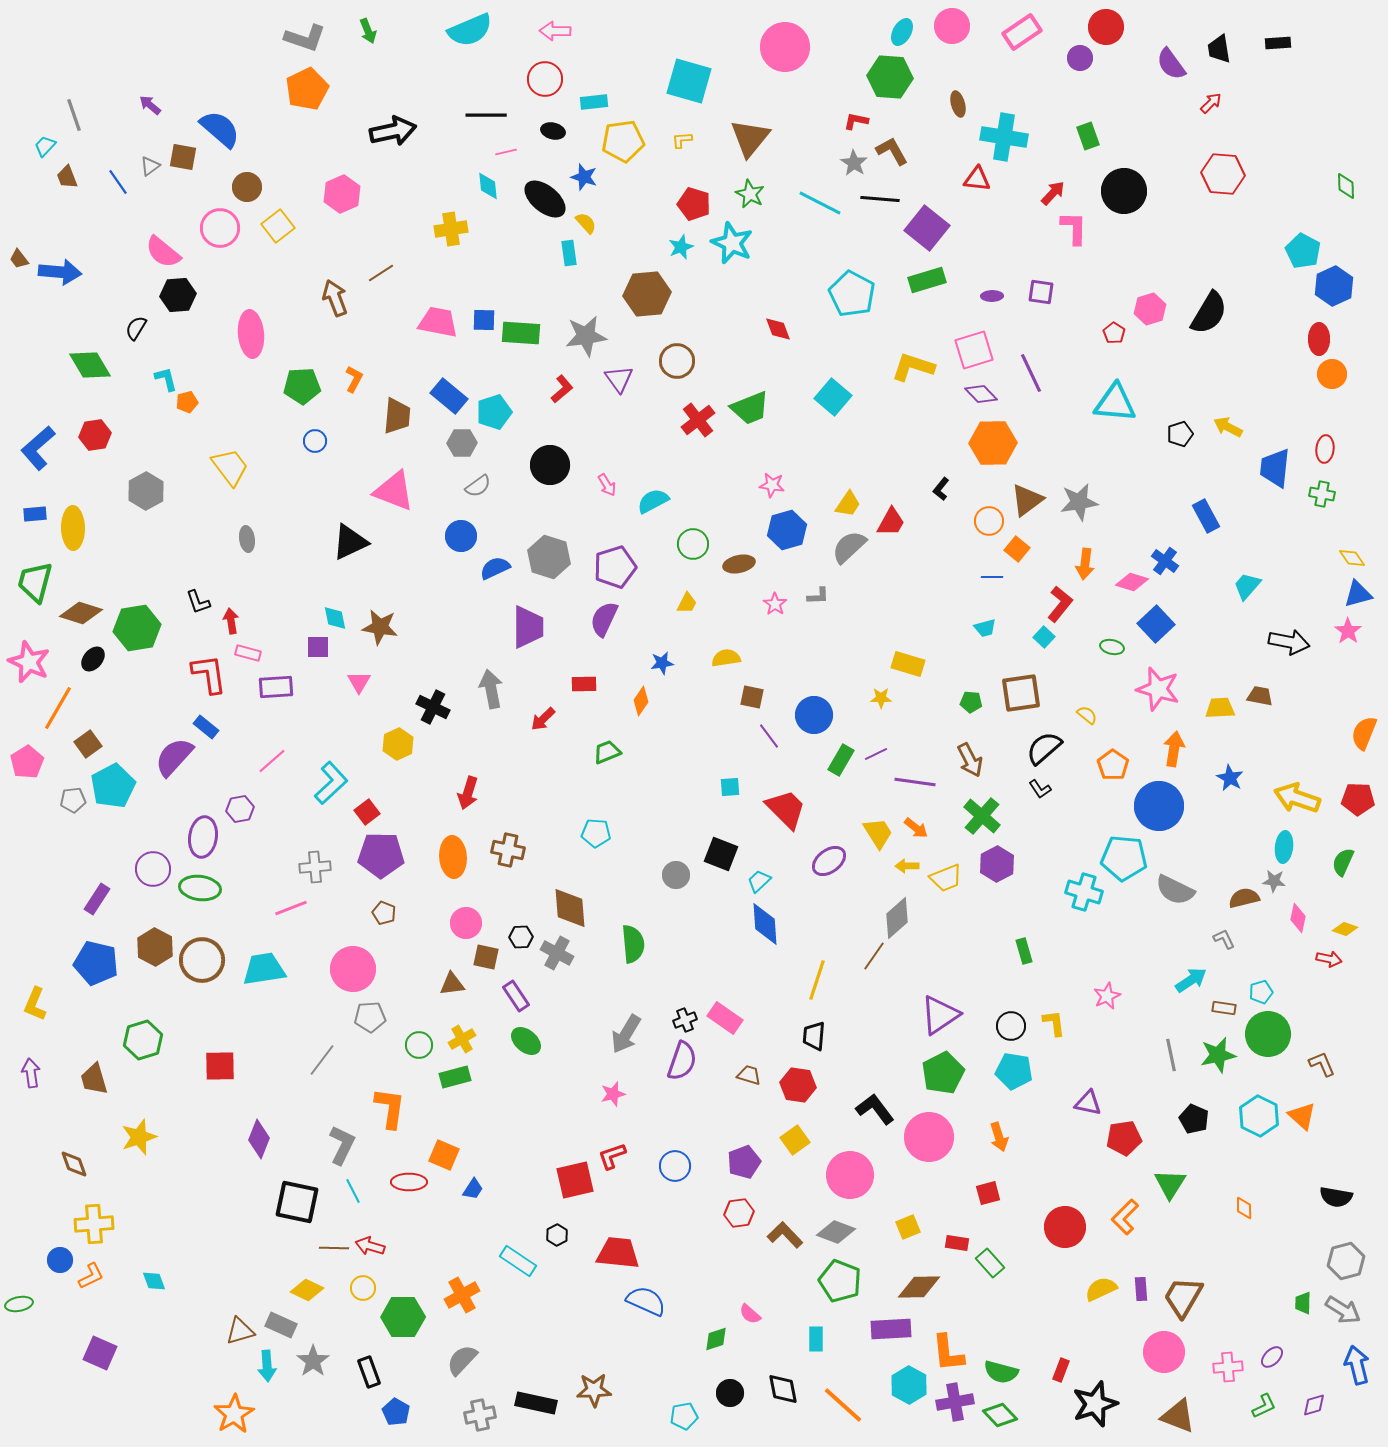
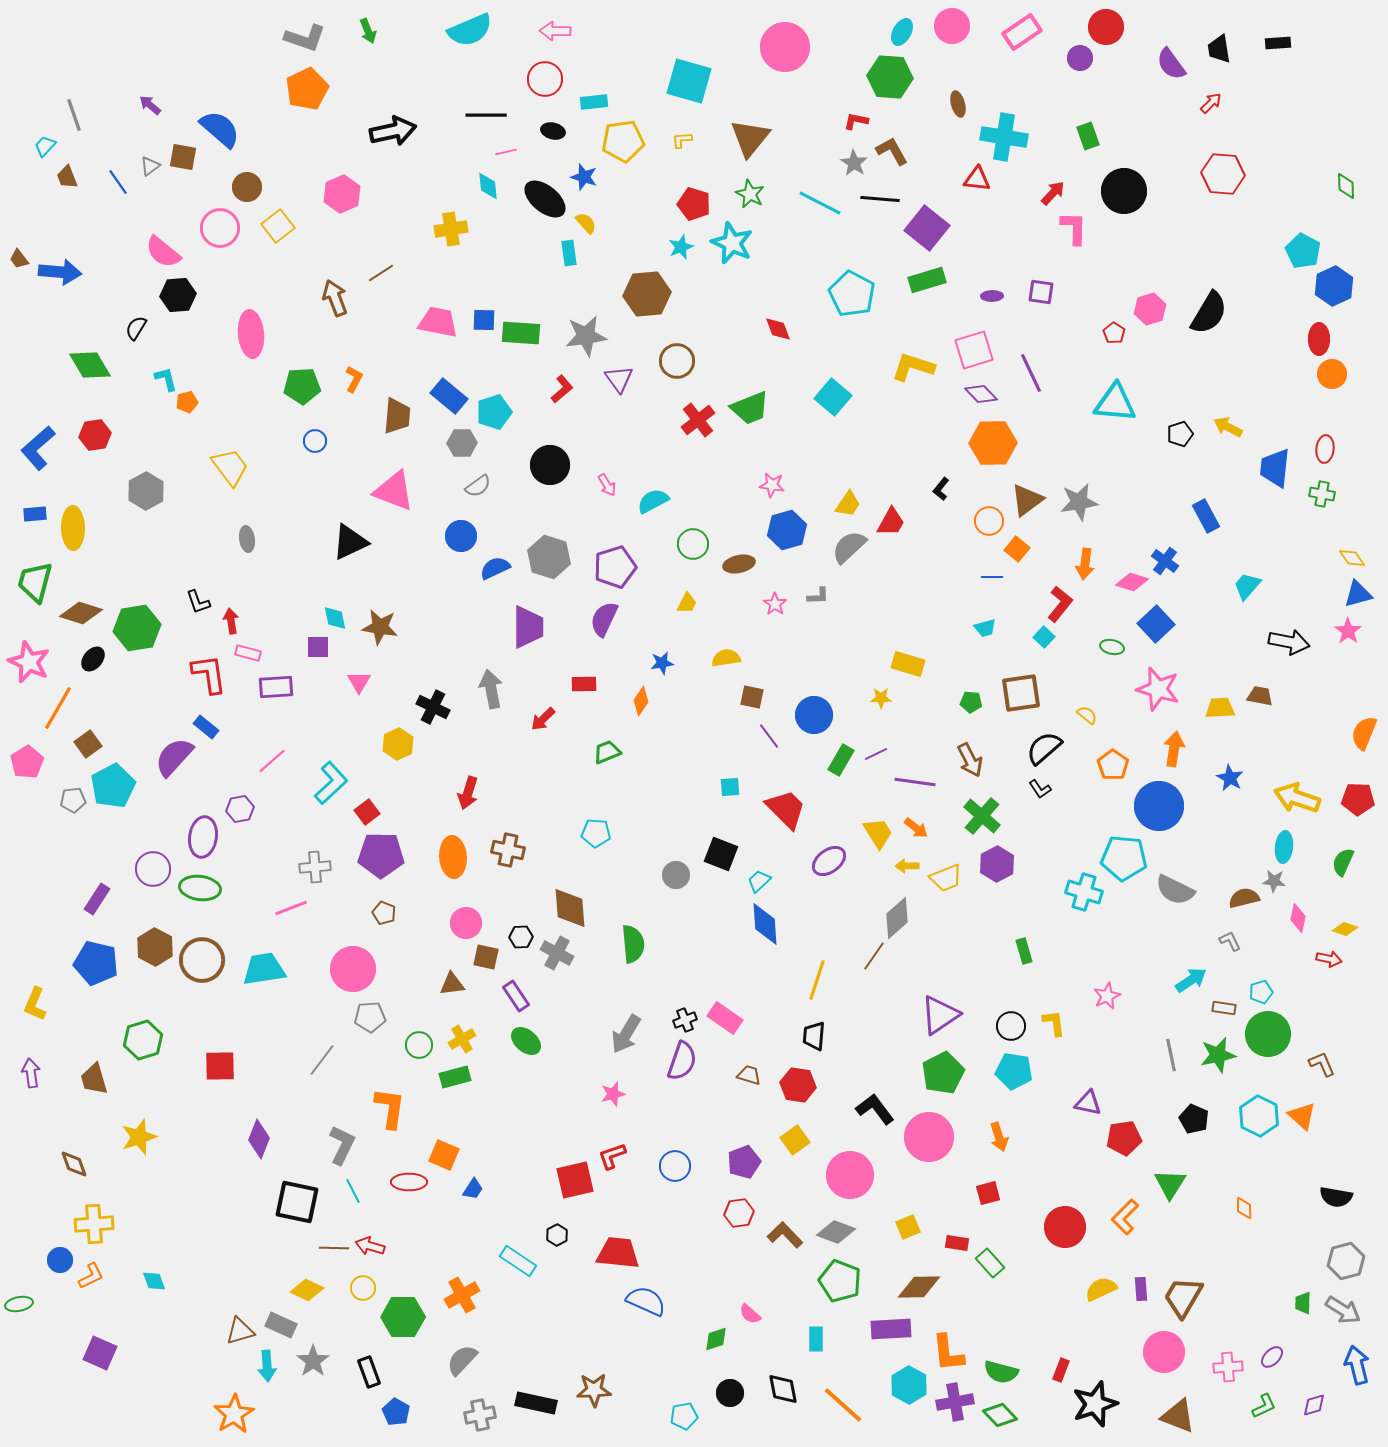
gray L-shape at (1224, 939): moved 6 px right, 2 px down
